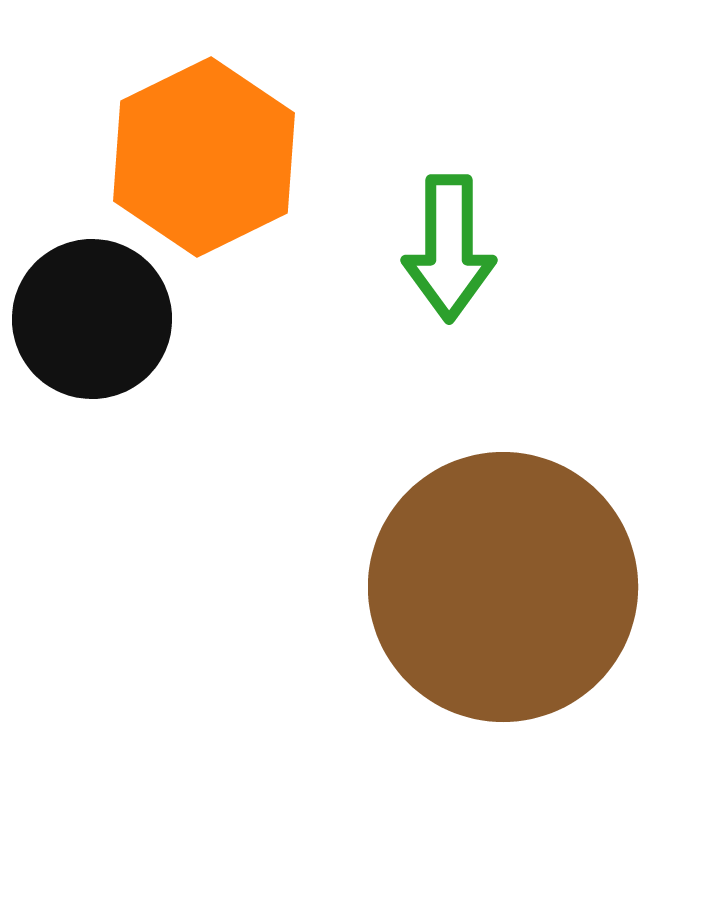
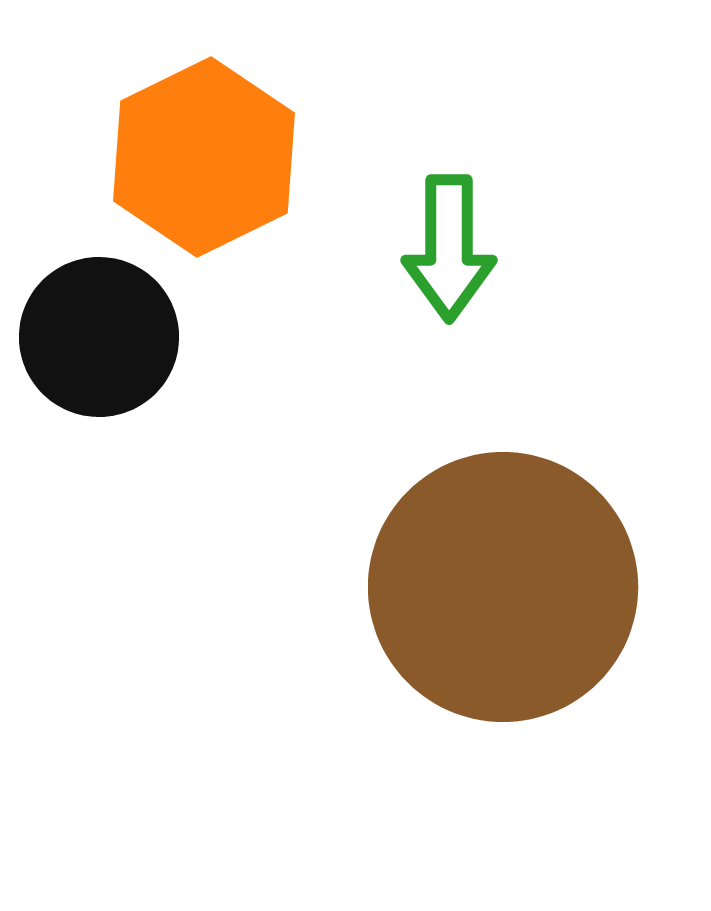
black circle: moved 7 px right, 18 px down
